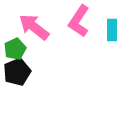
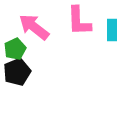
pink L-shape: rotated 36 degrees counterclockwise
